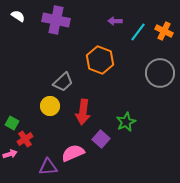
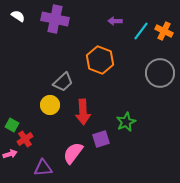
purple cross: moved 1 px left, 1 px up
cyan line: moved 3 px right, 1 px up
yellow circle: moved 1 px up
red arrow: rotated 10 degrees counterclockwise
green square: moved 2 px down
purple square: rotated 30 degrees clockwise
pink semicircle: rotated 30 degrees counterclockwise
purple triangle: moved 5 px left, 1 px down
